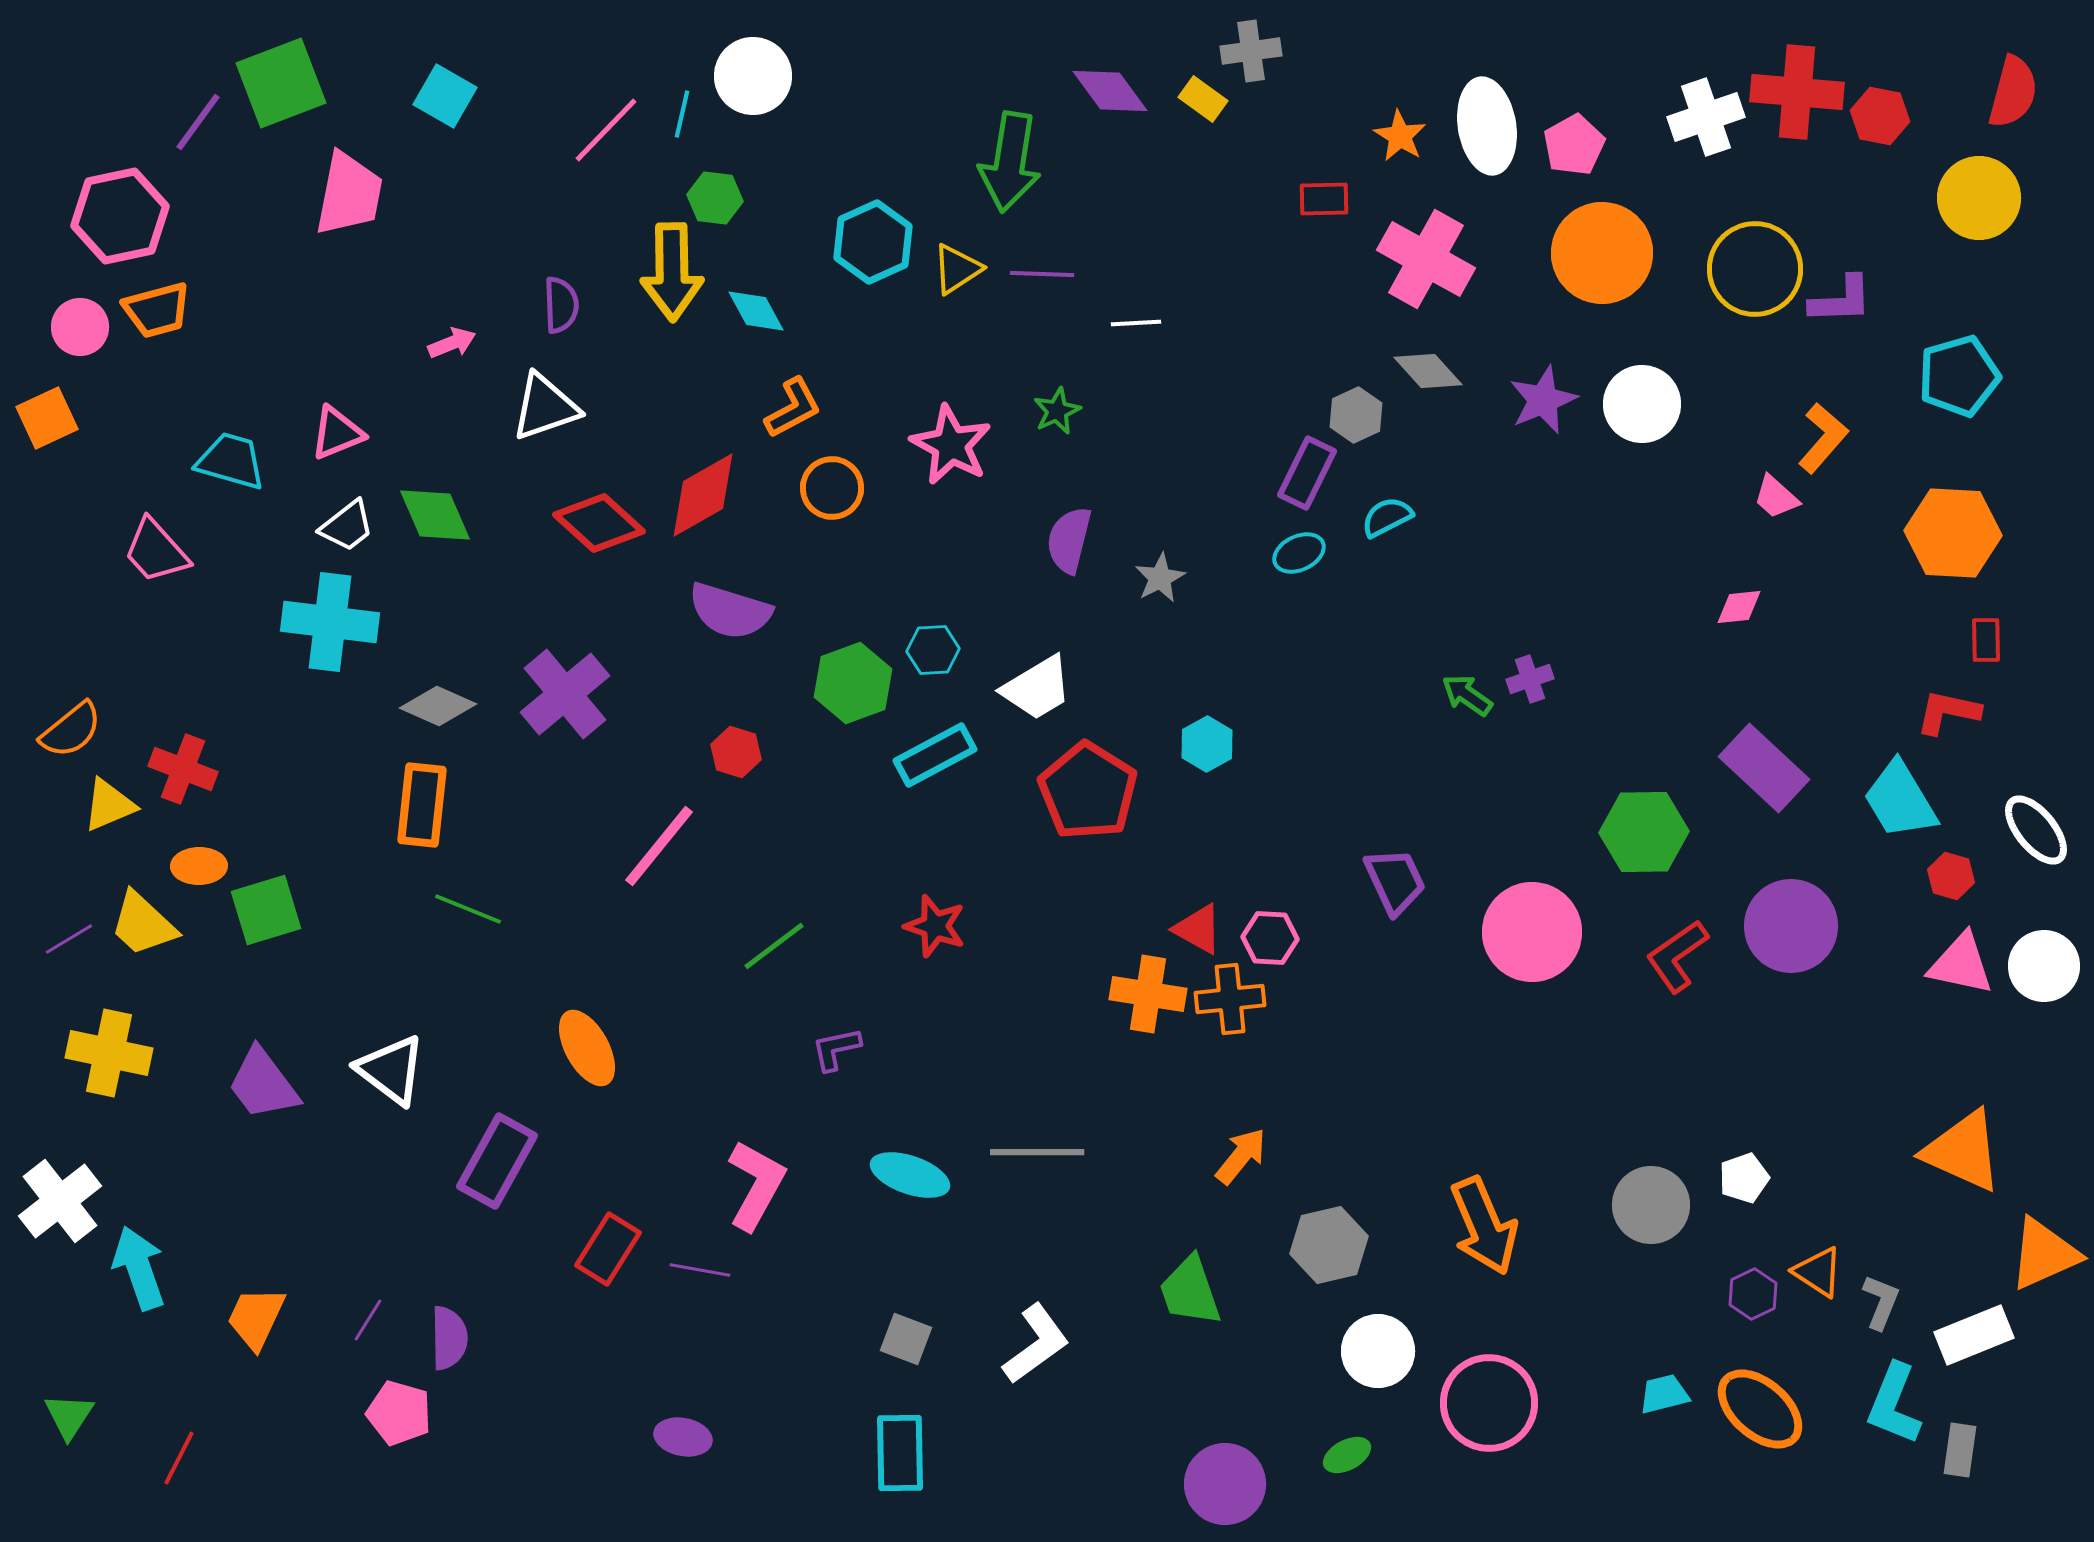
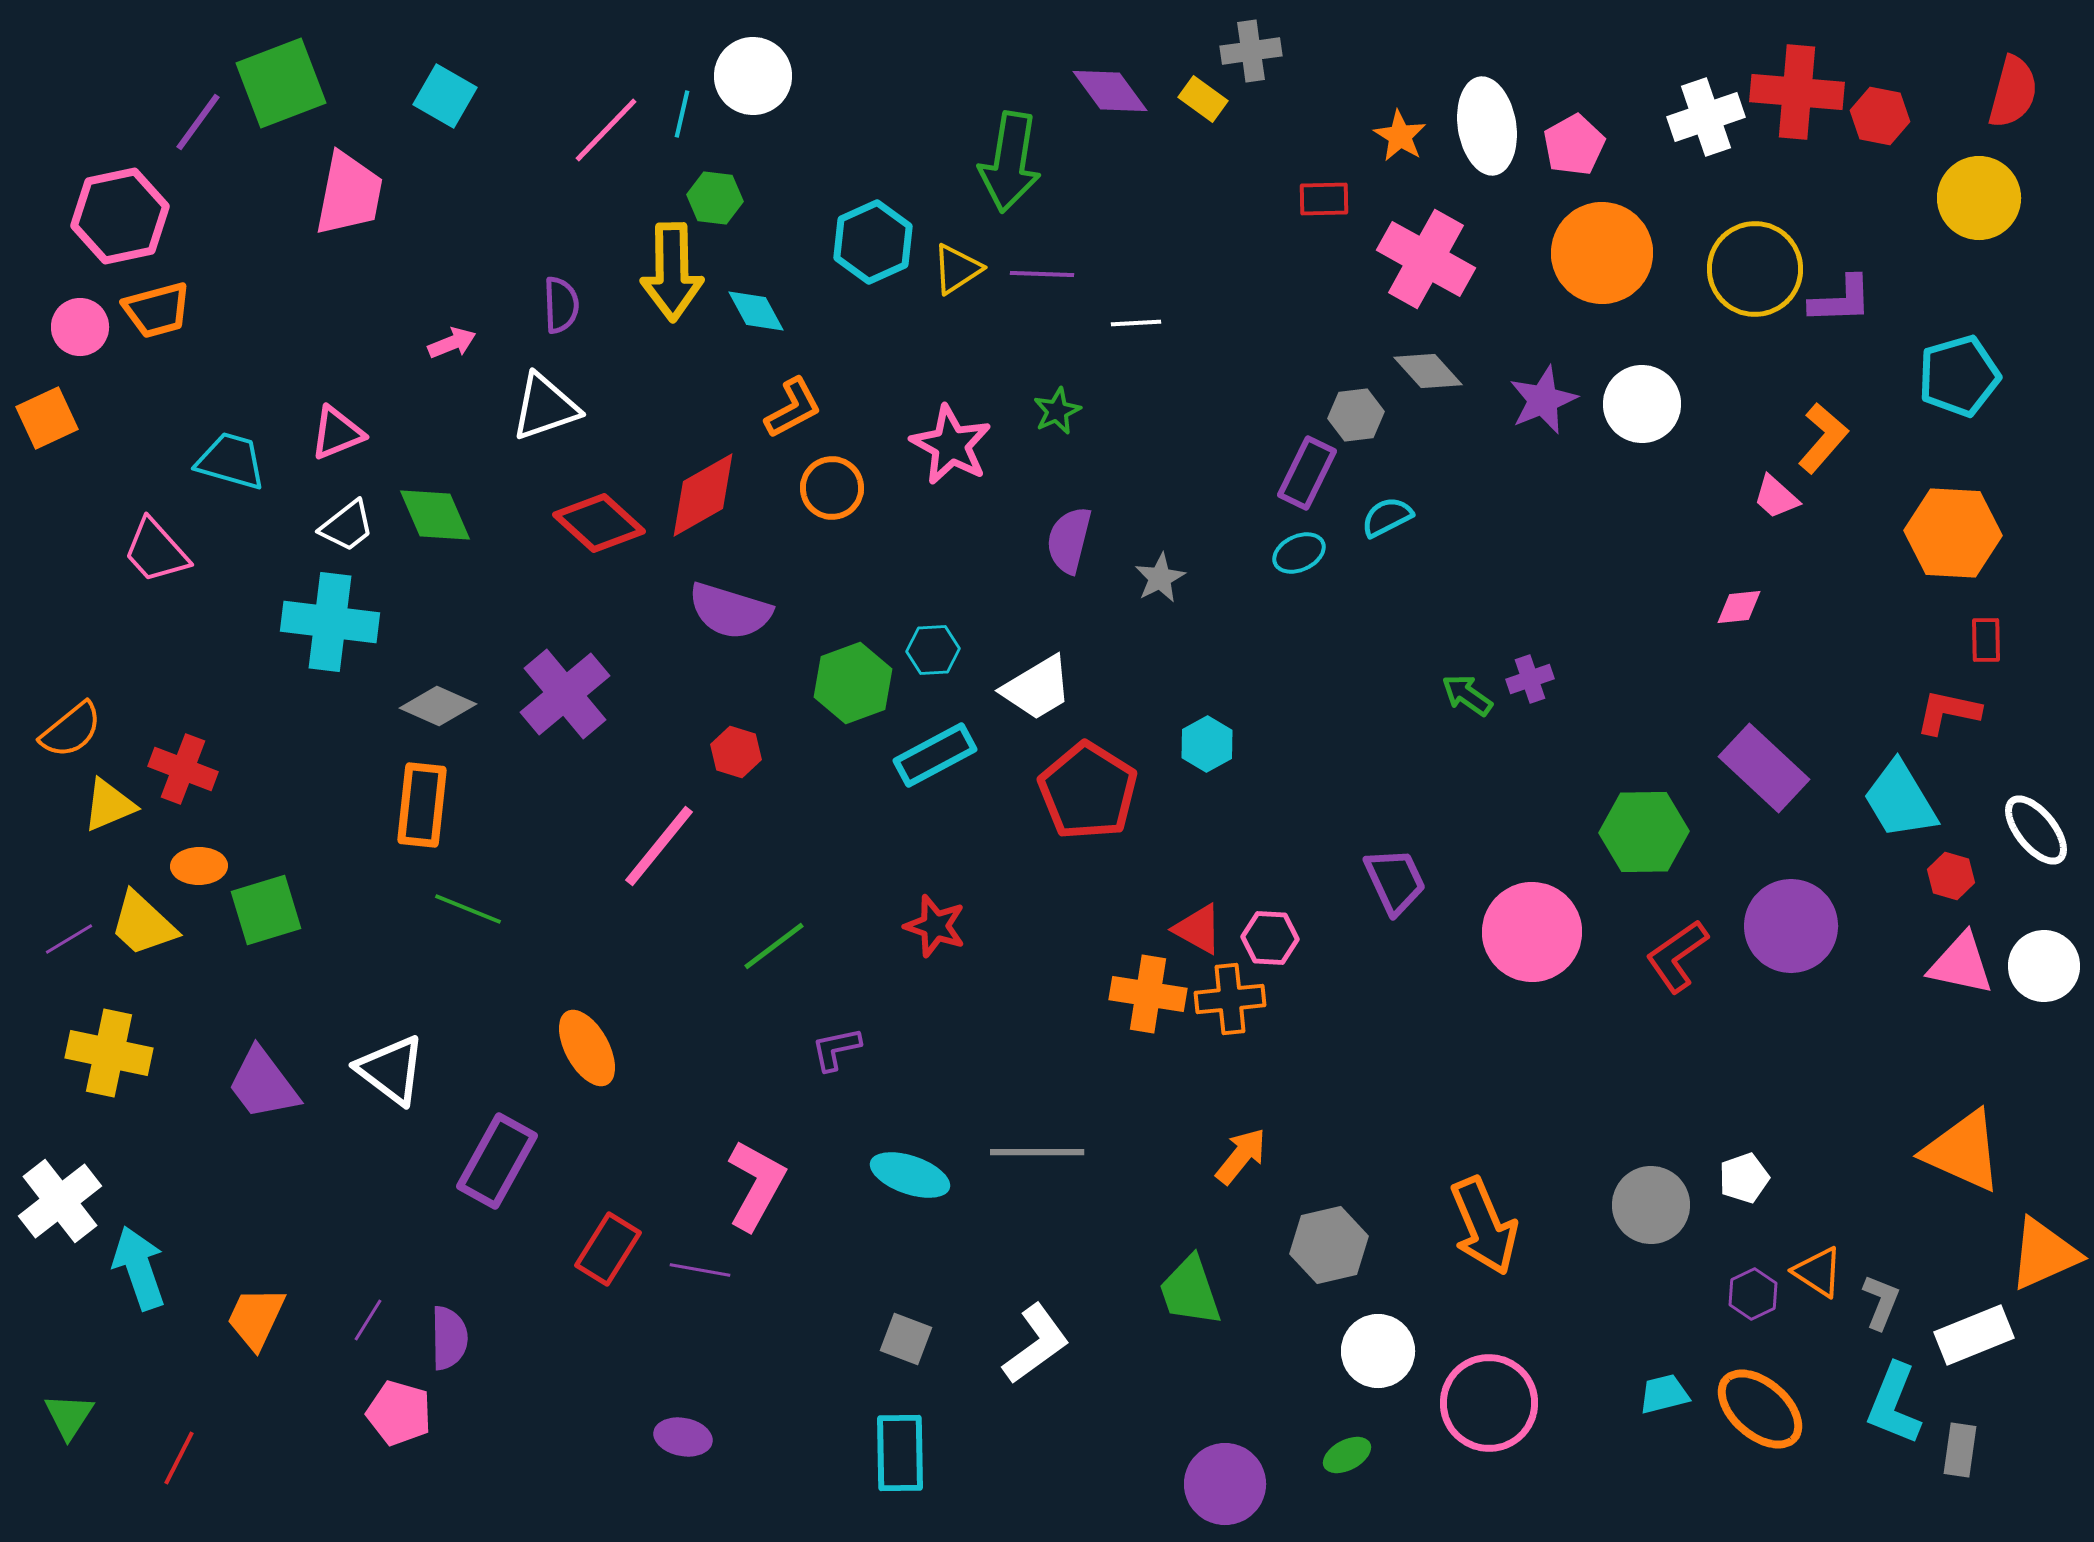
gray hexagon at (1356, 415): rotated 18 degrees clockwise
